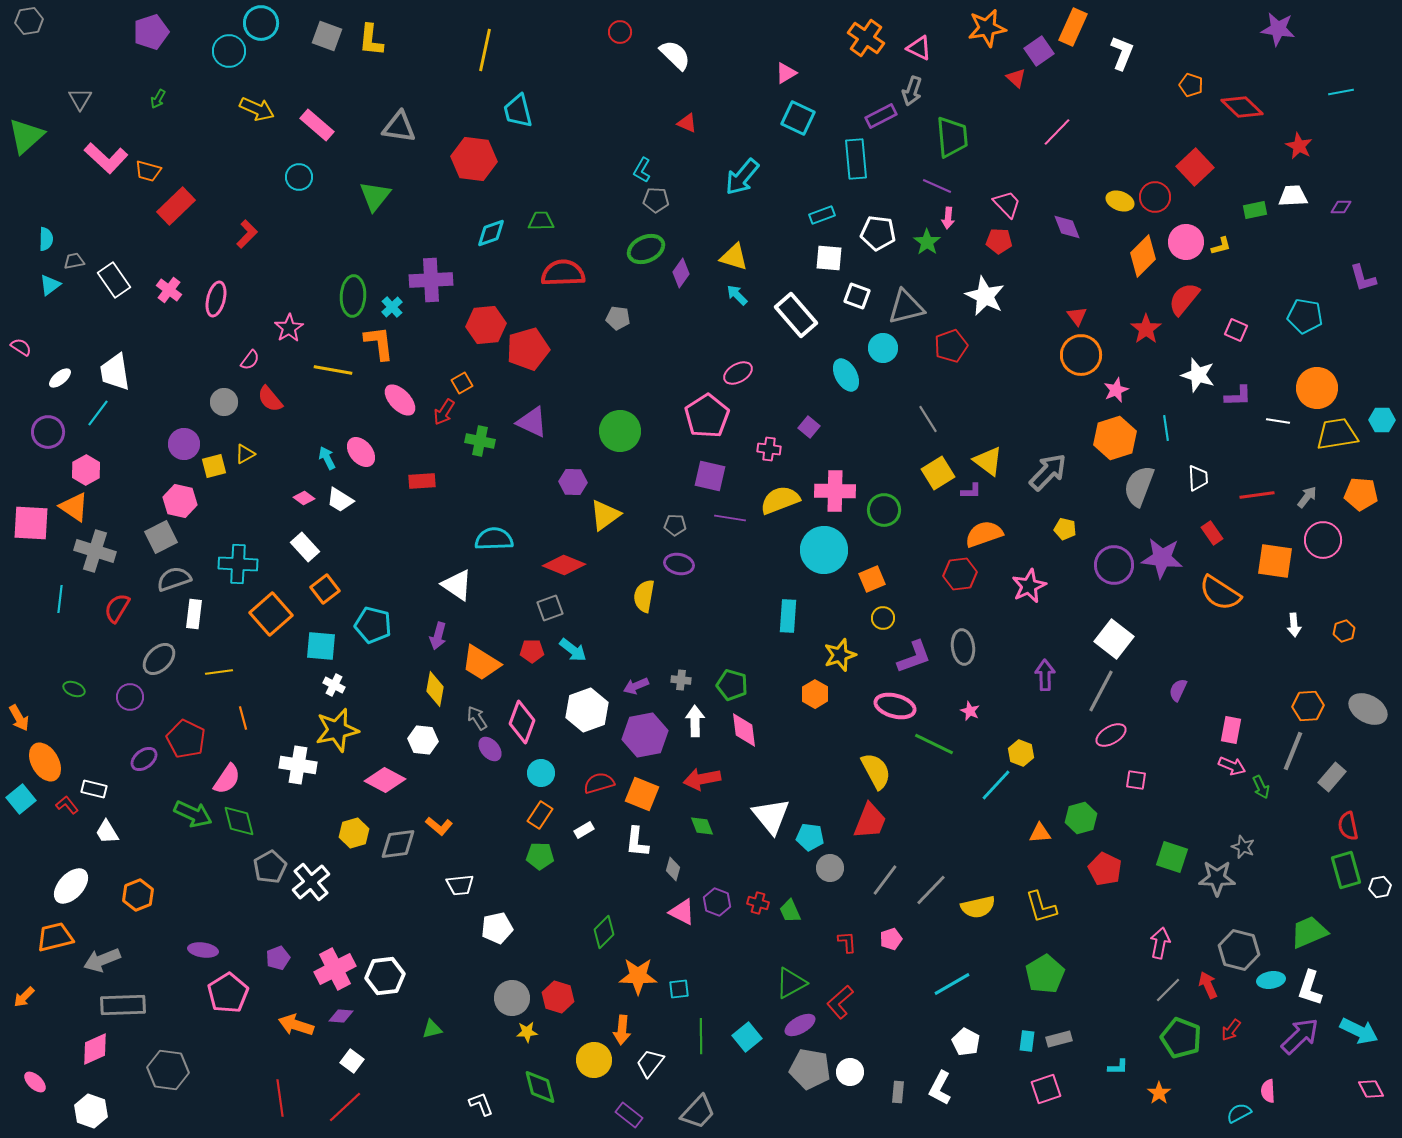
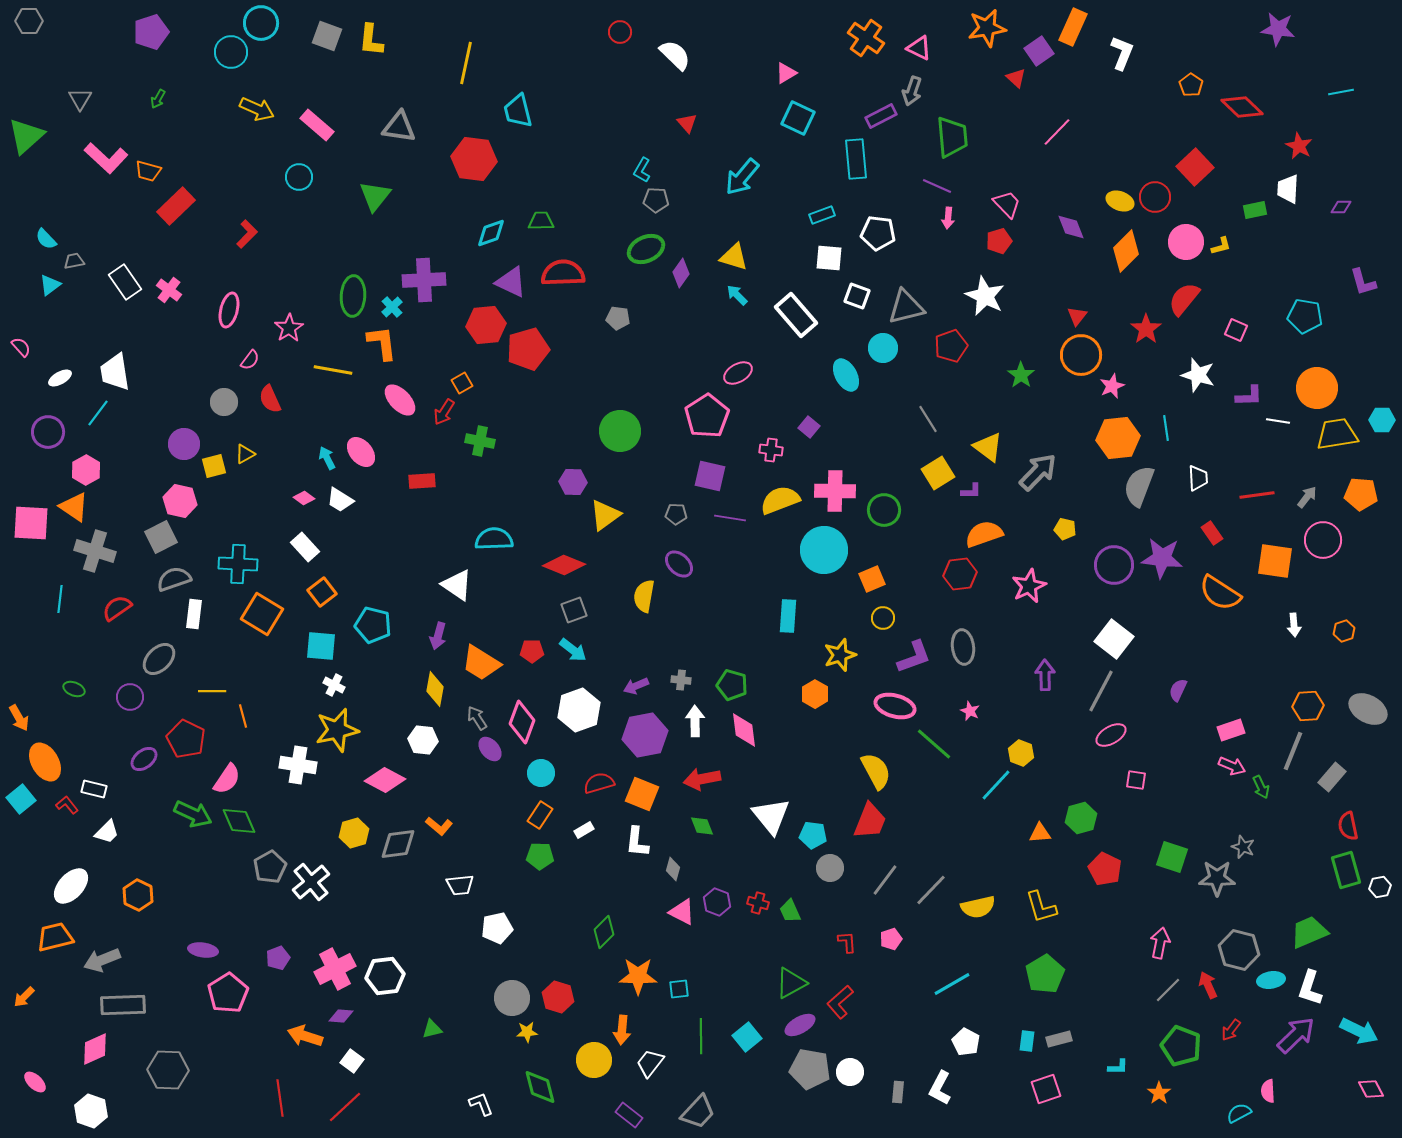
gray hexagon at (29, 21): rotated 8 degrees clockwise
yellow line at (485, 50): moved 19 px left, 13 px down
cyan circle at (229, 51): moved 2 px right, 1 px down
orange pentagon at (1191, 85): rotated 15 degrees clockwise
red triangle at (687, 123): rotated 25 degrees clockwise
white trapezoid at (1293, 196): moved 5 px left, 7 px up; rotated 84 degrees counterclockwise
purple diamond at (1067, 227): moved 4 px right
cyan semicircle at (46, 239): rotated 135 degrees clockwise
red pentagon at (999, 241): rotated 20 degrees counterclockwise
green star at (927, 242): moved 94 px right, 133 px down
orange diamond at (1143, 256): moved 17 px left, 5 px up
purple L-shape at (1363, 278): moved 4 px down
white rectangle at (114, 280): moved 11 px right, 2 px down
purple cross at (431, 280): moved 7 px left
pink ellipse at (216, 299): moved 13 px right, 11 px down
red triangle at (1077, 316): rotated 15 degrees clockwise
orange L-shape at (379, 343): moved 3 px right
pink semicircle at (21, 347): rotated 15 degrees clockwise
white ellipse at (60, 378): rotated 10 degrees clockwise
pink star at (1116, 390): moved 4 px left, 4 px up
purple L-shape at (1238, 396): moved 11 px right
red semicircle at (270, 399): rotated 16 degrees clockwise
purple triangle at (532, 422): moved 21 px left, 140 px up
orange hexagon at (1115, 438): moved 3 px right; rotated 12 degrees clockwise
pink cross at (769, 449): moved 2 px right, 1 px down
yellow triangle at (988, 461): moved 14 px up
gray arrow at (1048, 472): moved 10 px left
gray pentagon at (675, 525): moved 1 px right, 11 px up
purple ellipse at (679, 564): rotated 32 degrees clockwise
orange square at (325, 589): moved 3 px left, 3 px down
red semicircle at (117, 608): rotated 24 degrees clockwise
gray square at (550, 608): moved 24 px right, 2 px down
orange square at (271, 614): moved 9 px left; rotated 18 degrees counterclockwise
yellow line at (219, 672): moved 7 px left, 19 px down; rotated 8 degrees clockwise
white hexagon at (587, 710): moved 8 px left
orange line at (243, 718): moved 2 px up
pink rectangle at (1231, 730): rotated 60 degrees clockwise
green line at (934, 744): rotated 15 degrees clockwise
green diamond at (239, 821): rotated 9 degrees counterclockwise
white trapezoid at (107, 832): rotated 104 degrees counterclockwise
cyan pentagon at (810, 837): moved 3 px right, 2 px up
orange hexagon at (138, 895): rotated 12 degrees counterclockwise
orange arrow at (296, 1025): moved 9 px right, 11 px down
purple arrow at (1300, 1036): moved 4 px left, 1 px up
green pentagon at (1181, 1038): moved 8 px down
gray hexagon at (168, 1070): rotated 6 degrees counterclockwise
